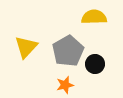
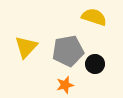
yellow semicircle: rotated 20 degrees clockwise
gray pentagon: rotated 20 degrees clockwise
